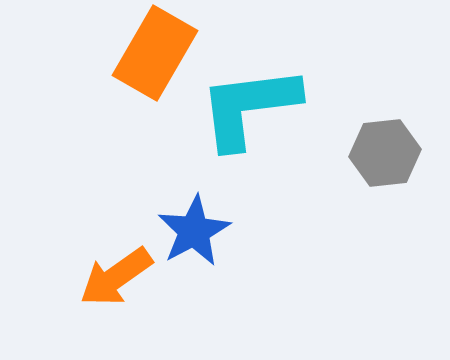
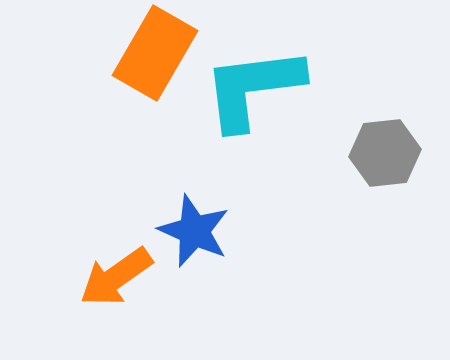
cyan L-shape: moved 4 px right, 19 px up
blue star: rotated 20 degrees counterclockwise
